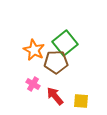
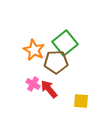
red arrow: moved 6 px left, 7 px up
